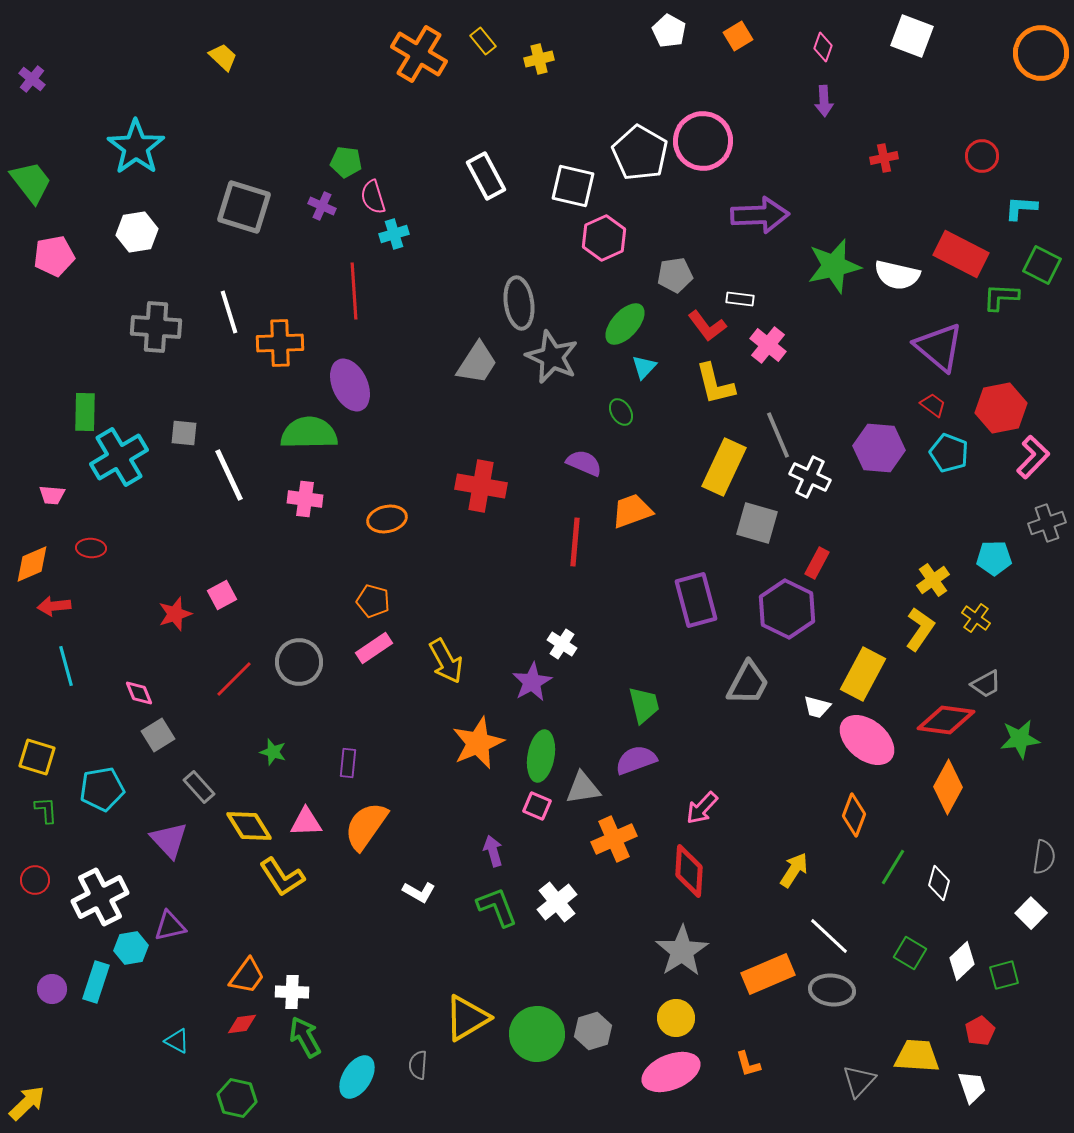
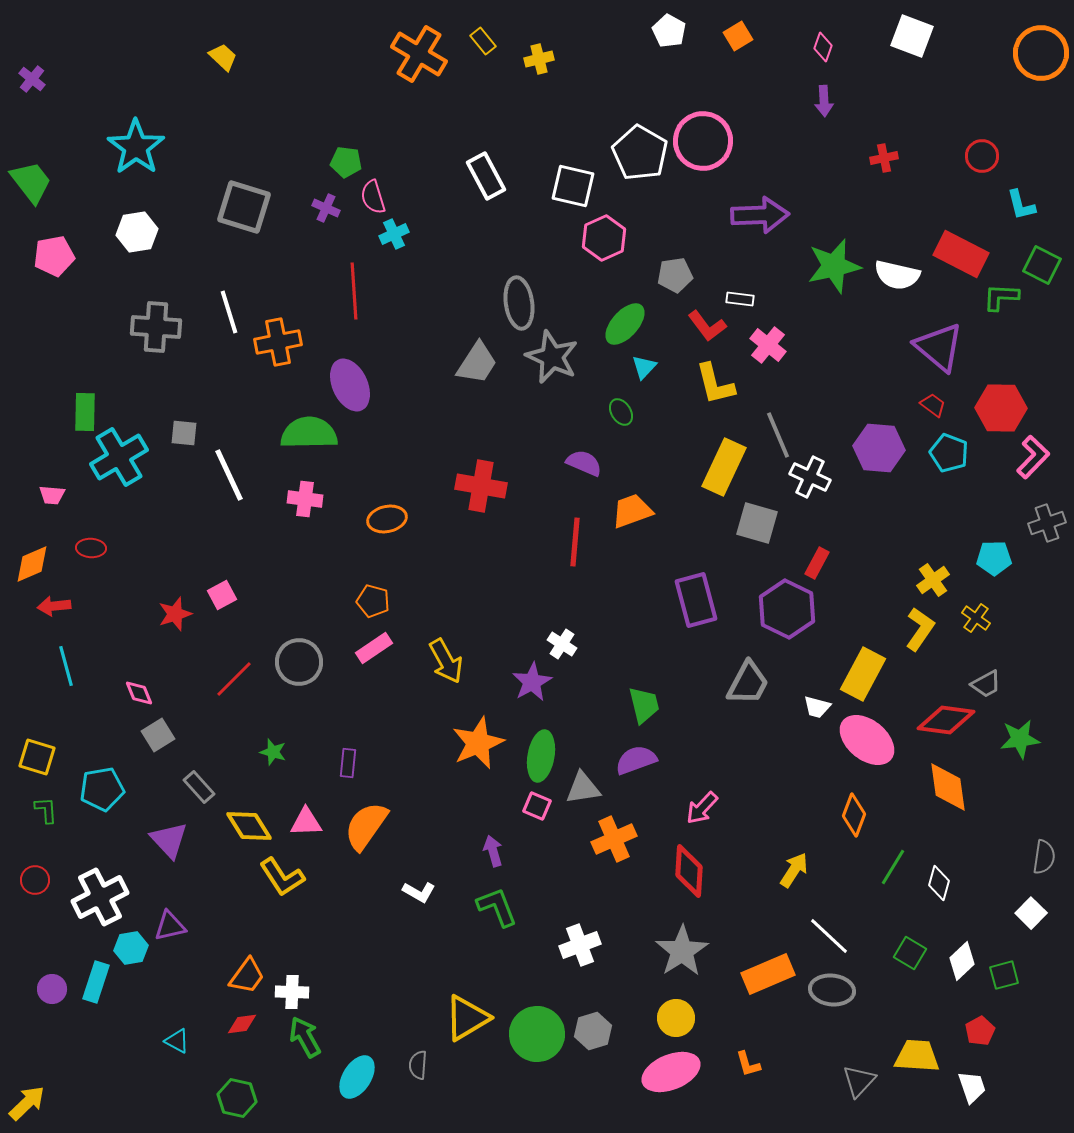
purple cross at (322, 206): moved 4 px right, 2 px down
cyan L-shape at (1021, 208): moved 3 px up; rotated 108 degrees counterclockwise
cyan cross at (394, 234): rotated 8 degrees counterclockwise
orange cross at (280, 343): moved 2 px left, 1 px up; rotated 9 degrees counterclockwise
red hexagon at (1001, 408): rotated 12 degrees clockwise
orange diamond at (948, 787): rotated 36 degrees counterclockwise
white cross at (557, 902): moved 23 px right, 43 px down; rotated 18 degrees clockwise
